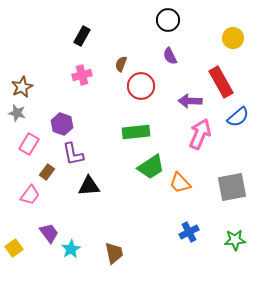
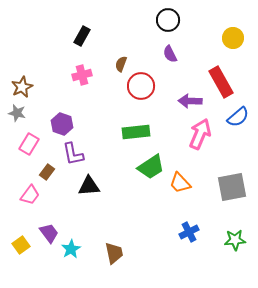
purple semicircle: moved 2 px up
yellow square: moved 7 px right, 3 px up
